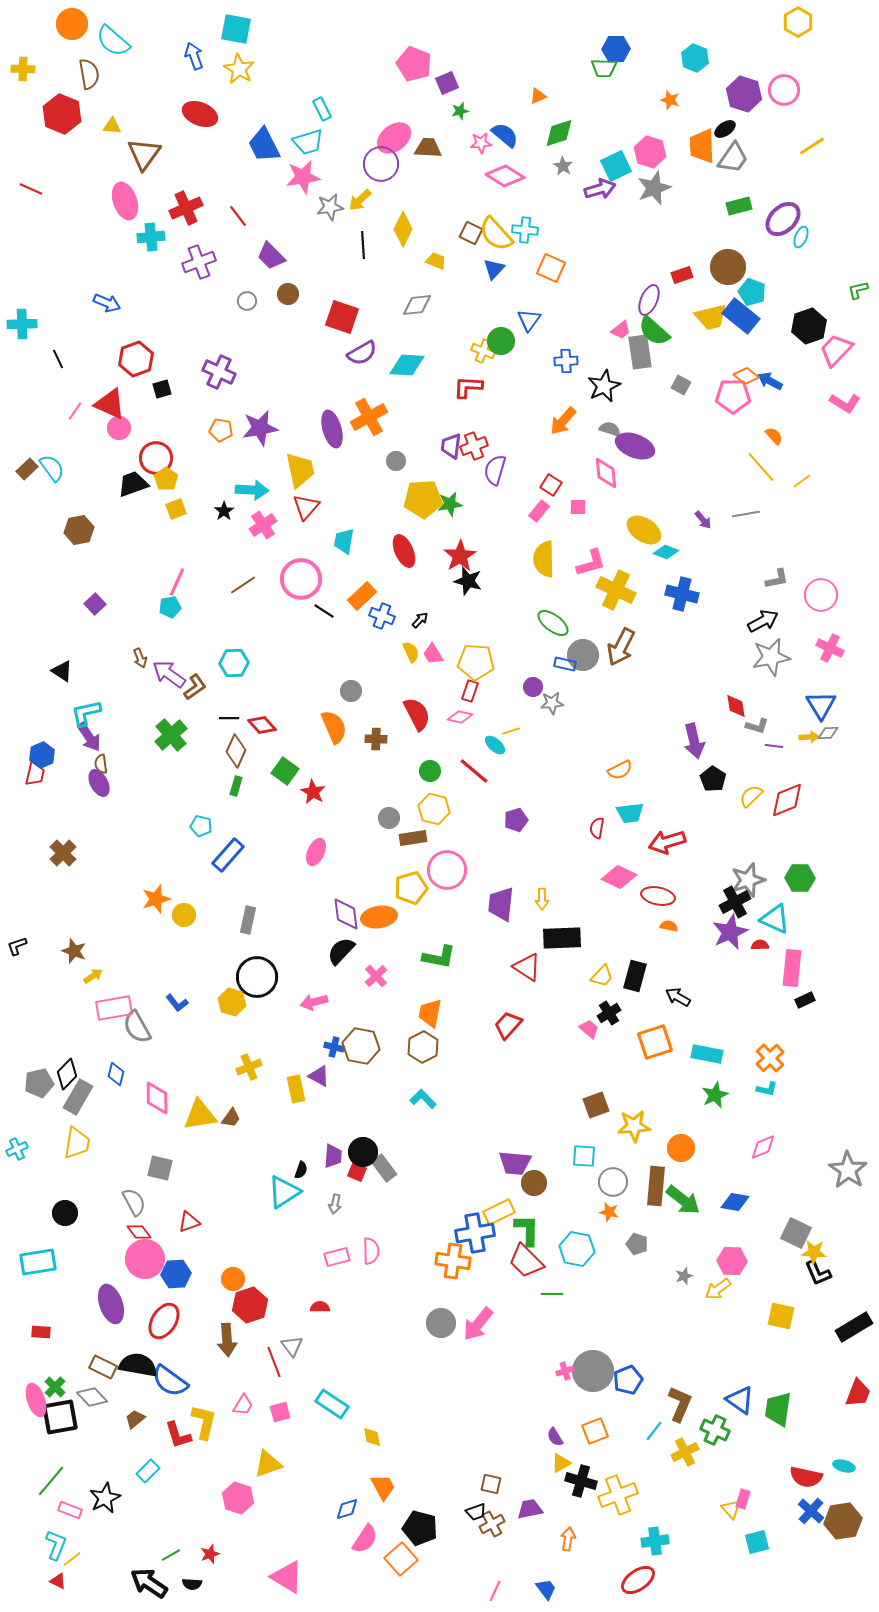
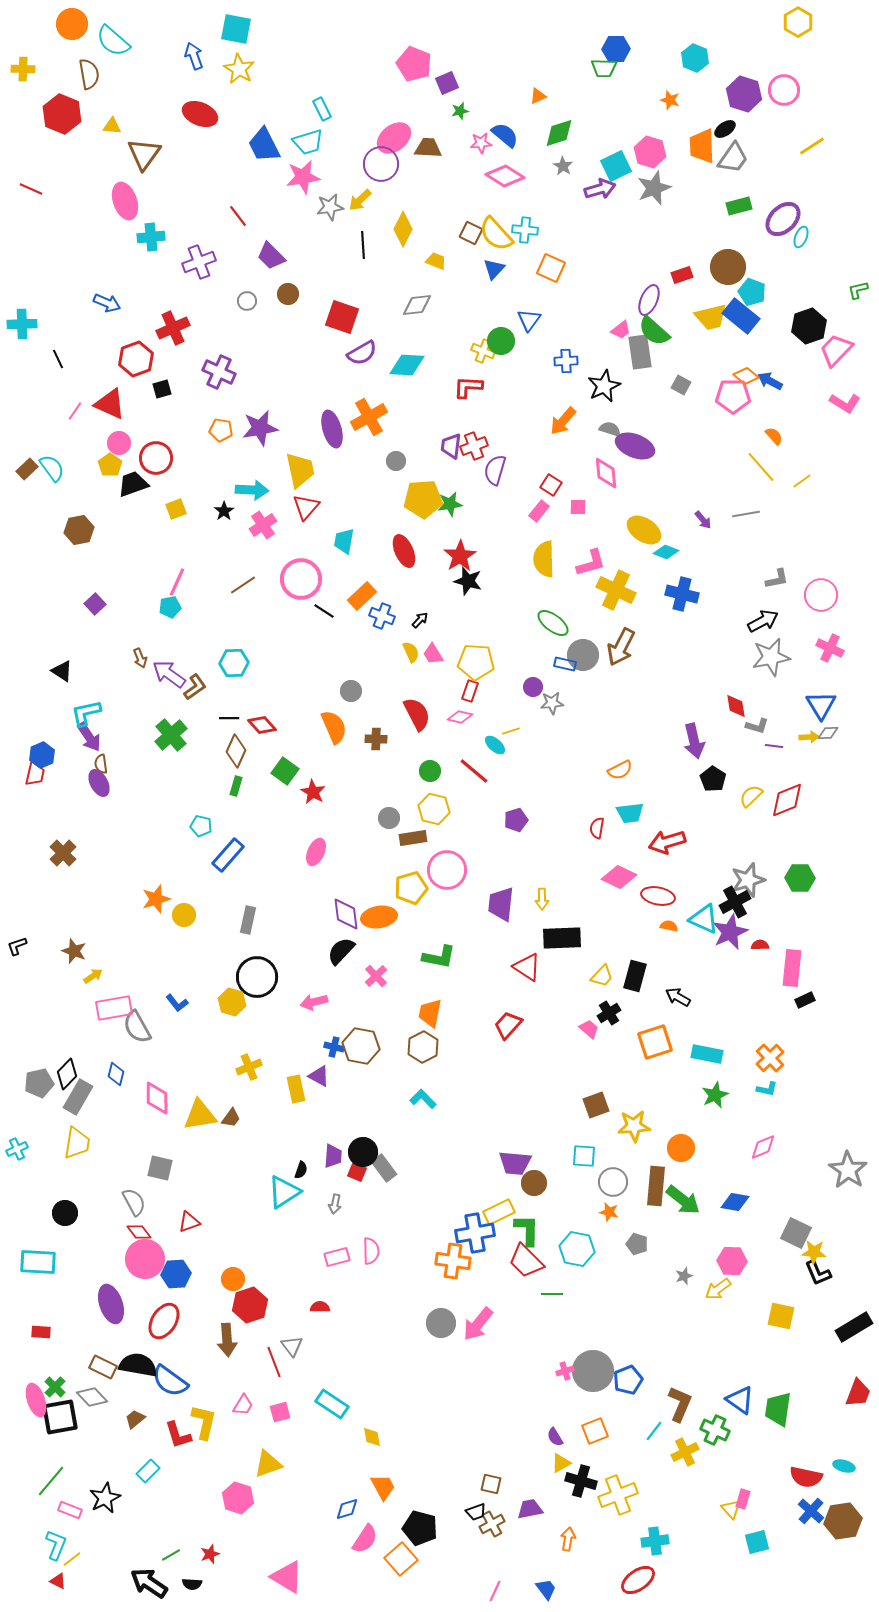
red cross at (186, 208): moved 13 px left, 120 px down
pink circle at (119, 428): moved 15 px down
yellow pentagon at (166, 479): moved 56 px left, 14 px up
cyan triangle at (775, 919): moved 71 px left
cyan rectangle at (38, 1262): rotated 12 degrees clockwise
